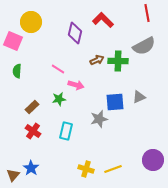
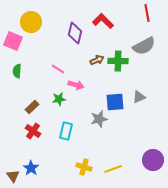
red L-shape: moved 1 px down
yellow cross: moved 2 px left, 2 px up
brown triangle: moved 1 px down; rotated 16 degrees counterclockwise
